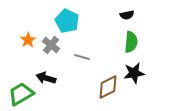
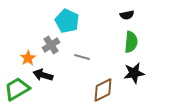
orange star: moved 18 px down
gray cross: rotated 18 degrees clockwise
black arrow: moved 3 px left, 3 px up
brown diamond: moved 5 px left, 3 px down
green trapezoid: moved 4 px left, 5 px up
